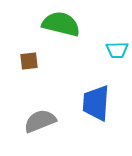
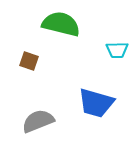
brown square: rotated 24 degrees clockwise
blue trapezoid: rotated 78 degrees counterclockwise
gray semicircle: moved 2 px left
